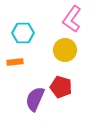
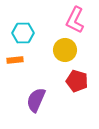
pink L-shape: moved 3 px right, 1 px down; rotated 8 degrees counterclockwise
orange rectangle: moved 2 px up
red pentagon: moved 16 px right, 6 px up
purple semicircle: moved 1 px right, 1 px down
